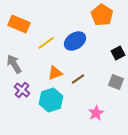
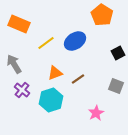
gray square: moved 4 px down
